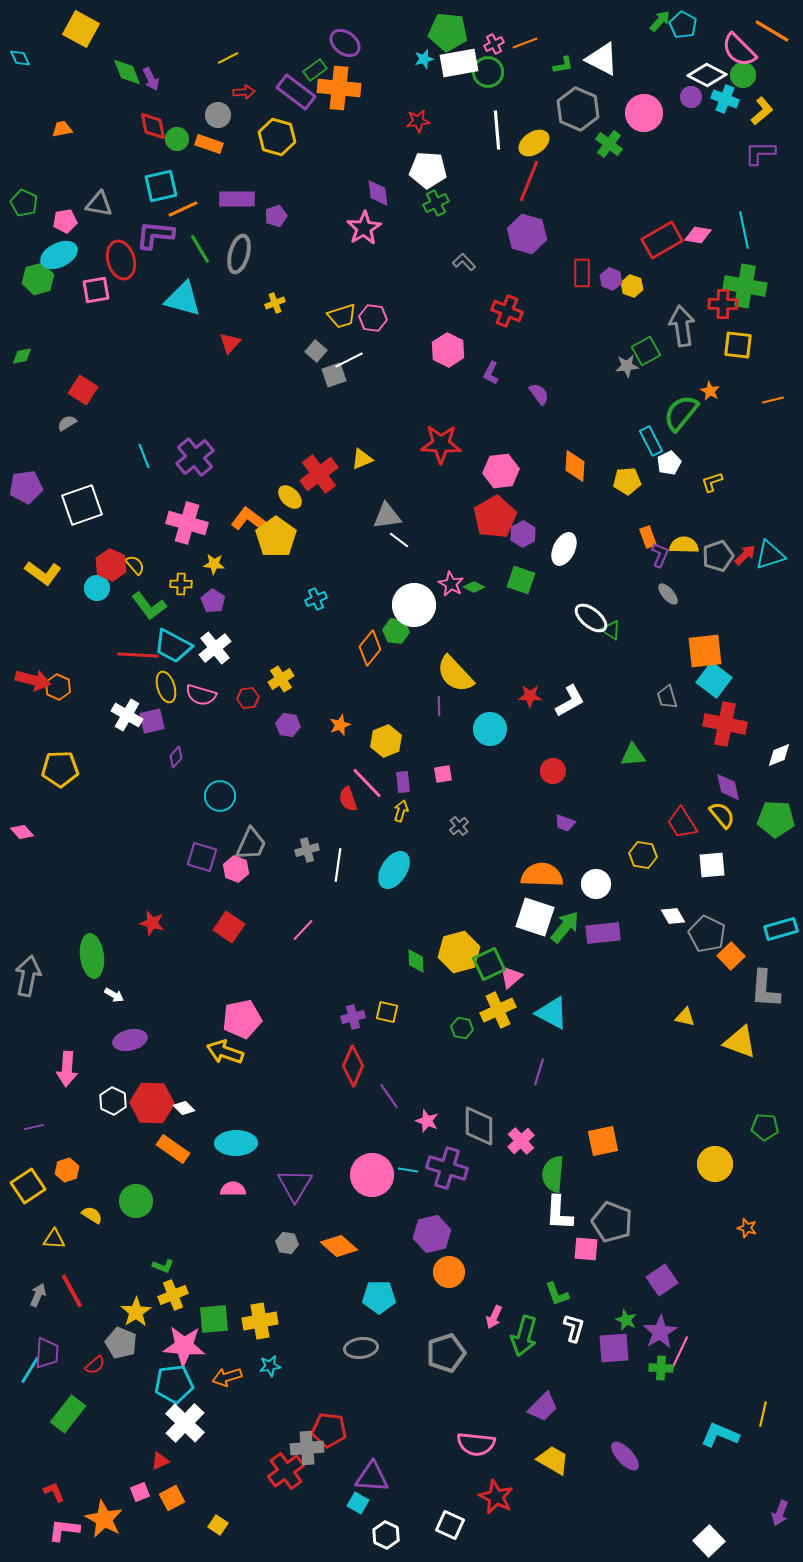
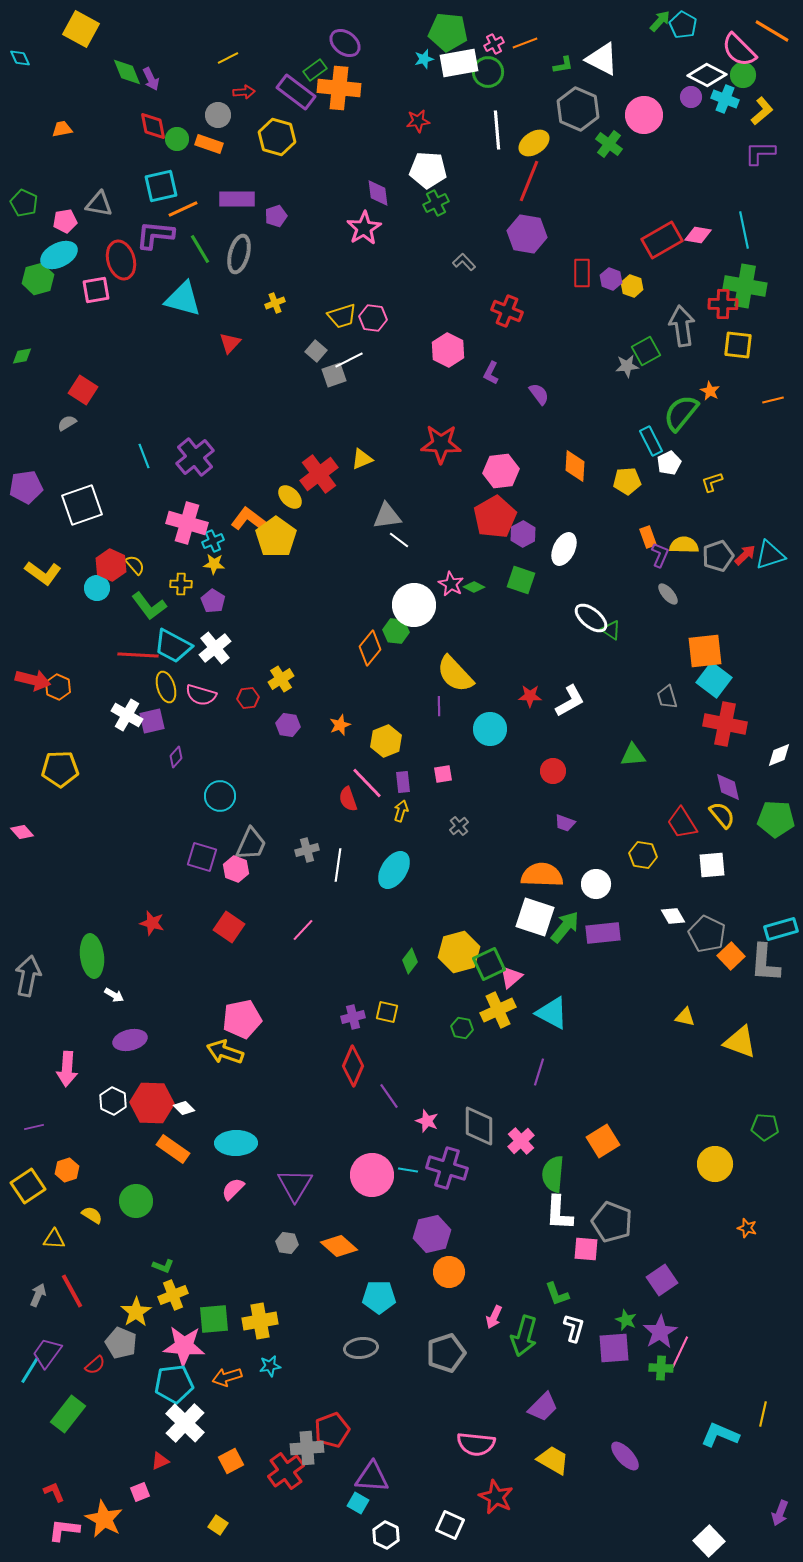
pink circle at (644, 113): moved 2 px down
purple hexagon at (527, 234): rotated 6 degrees counterclockwise
cyan cross at (316, 599): moved 103 px left, 58 px up
green diamond at (416, 961): moved 6 px left; rotated 40 degrees clockwise
gray L-shape at (765, 989): moved 26 px up
orange square at (603, 1141): rotated 20 degrees counterclockwise
pink semicircle at (233, 1189): rotated 45 degrees counterclockwise
purple trapezoid at (47, 1353): rotated 148 degrees counterclockwise
red pentagon at (329, 1430): moved 3 px right; rotated 28 degrees counterclockwise
orange square at (172, 1498): moved 59 px right, 37 px up
